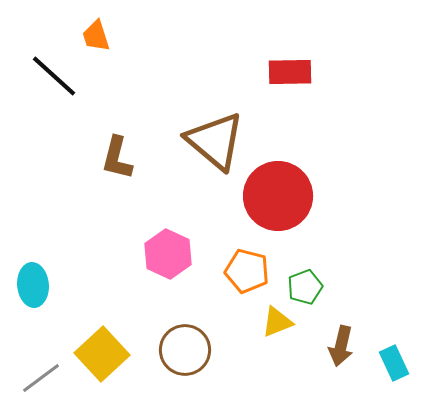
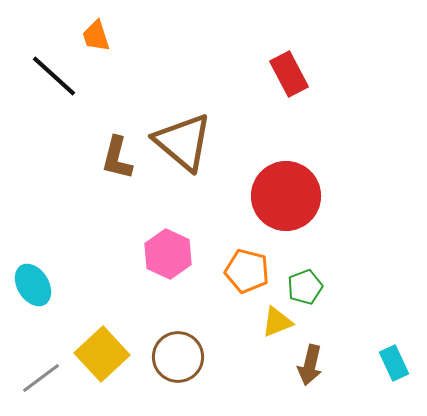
red rectangle: moved 1 px left, 2 px down; rotated 63 degrees clockwise
brown triangle: moved 32 px left, 1 px down
red circle: moved 8 px right
cyan ellipse: rotated 27 degrees counterclockwise
brown arrow: moved 31 px left, 19 px down
brown circle: moved 7 px left, 7 px down
